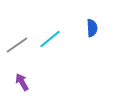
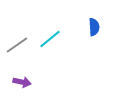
blue semicircle: moved 2 px right, 1 px up
purple arrow: rotated 132 degrees clockwise
